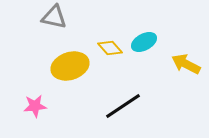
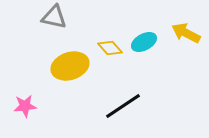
yellow arrow: moved 31 px up
pink star: moved 10 px left
